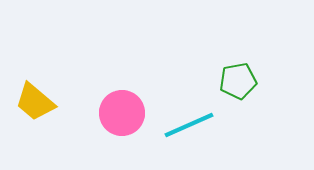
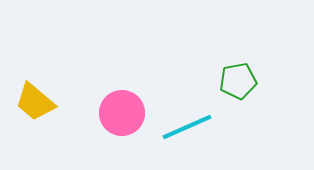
cyan line: moved 2 px left, 2 px down
